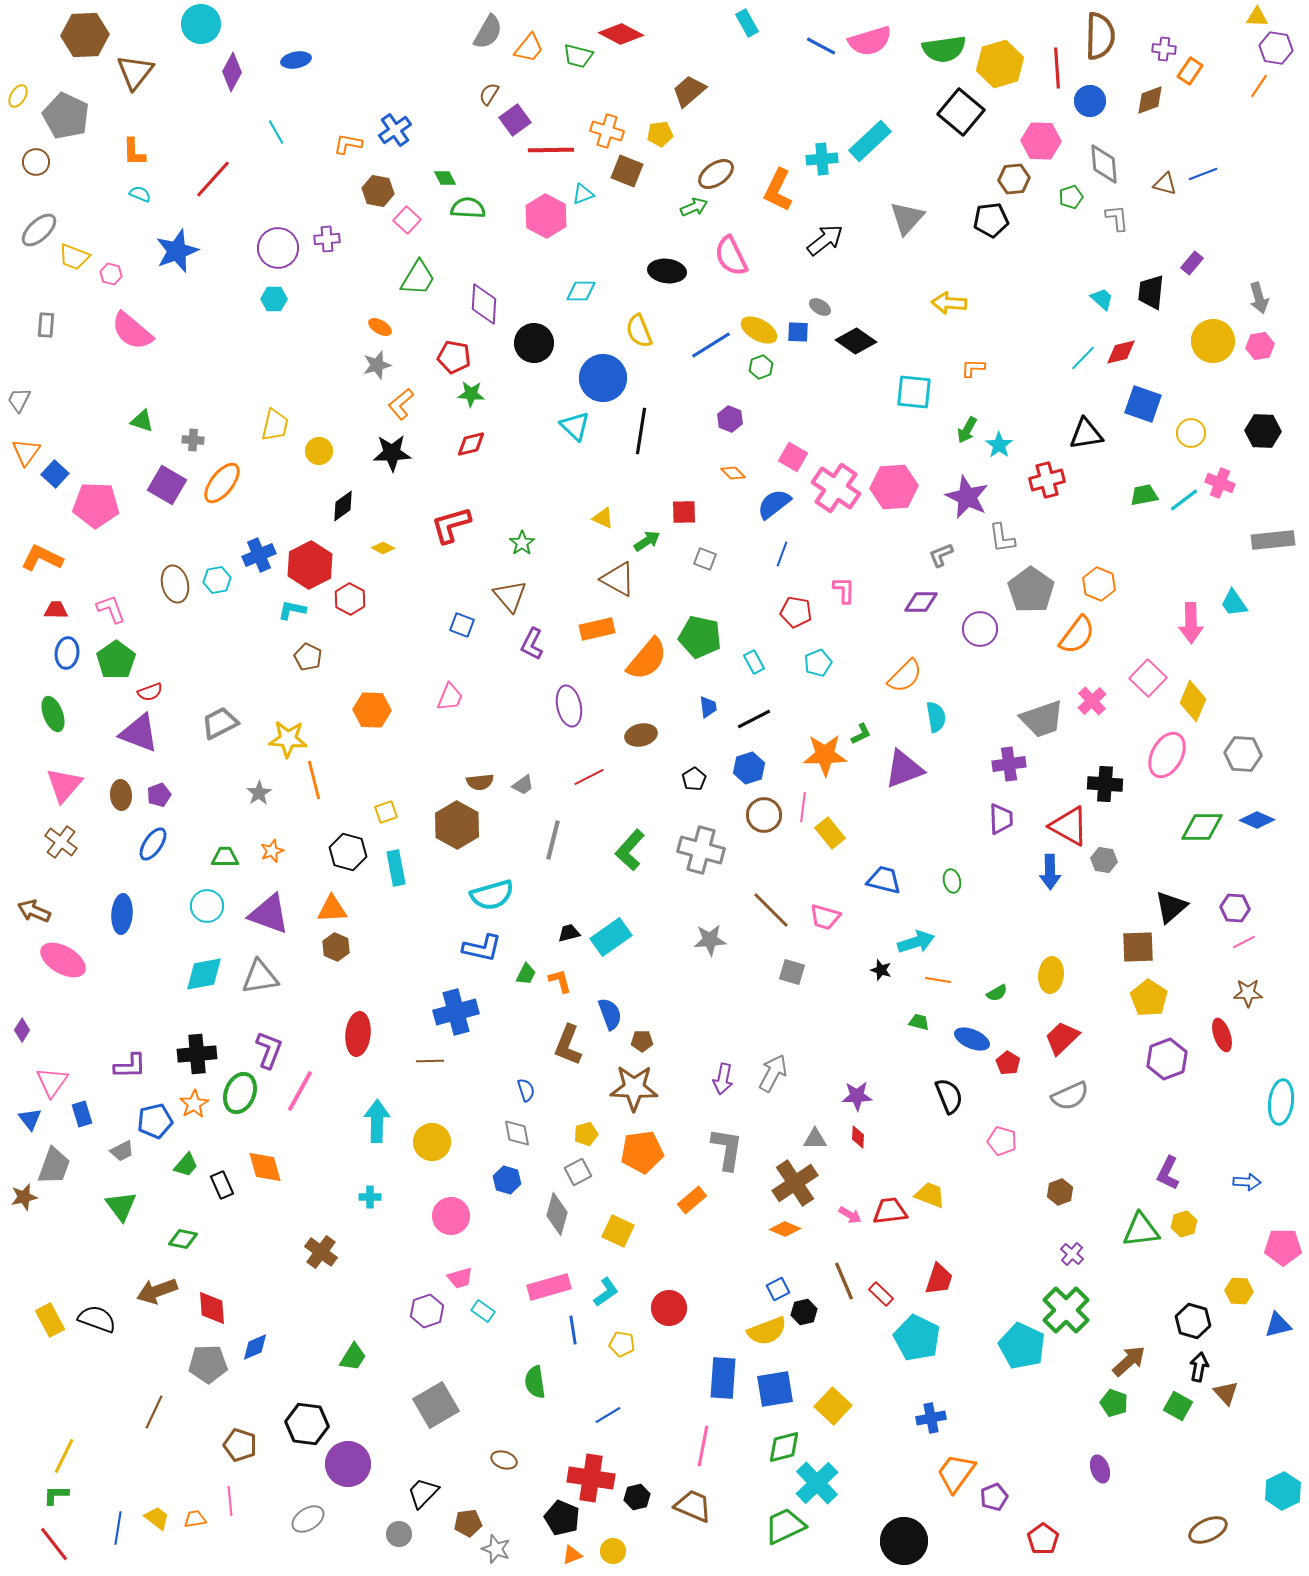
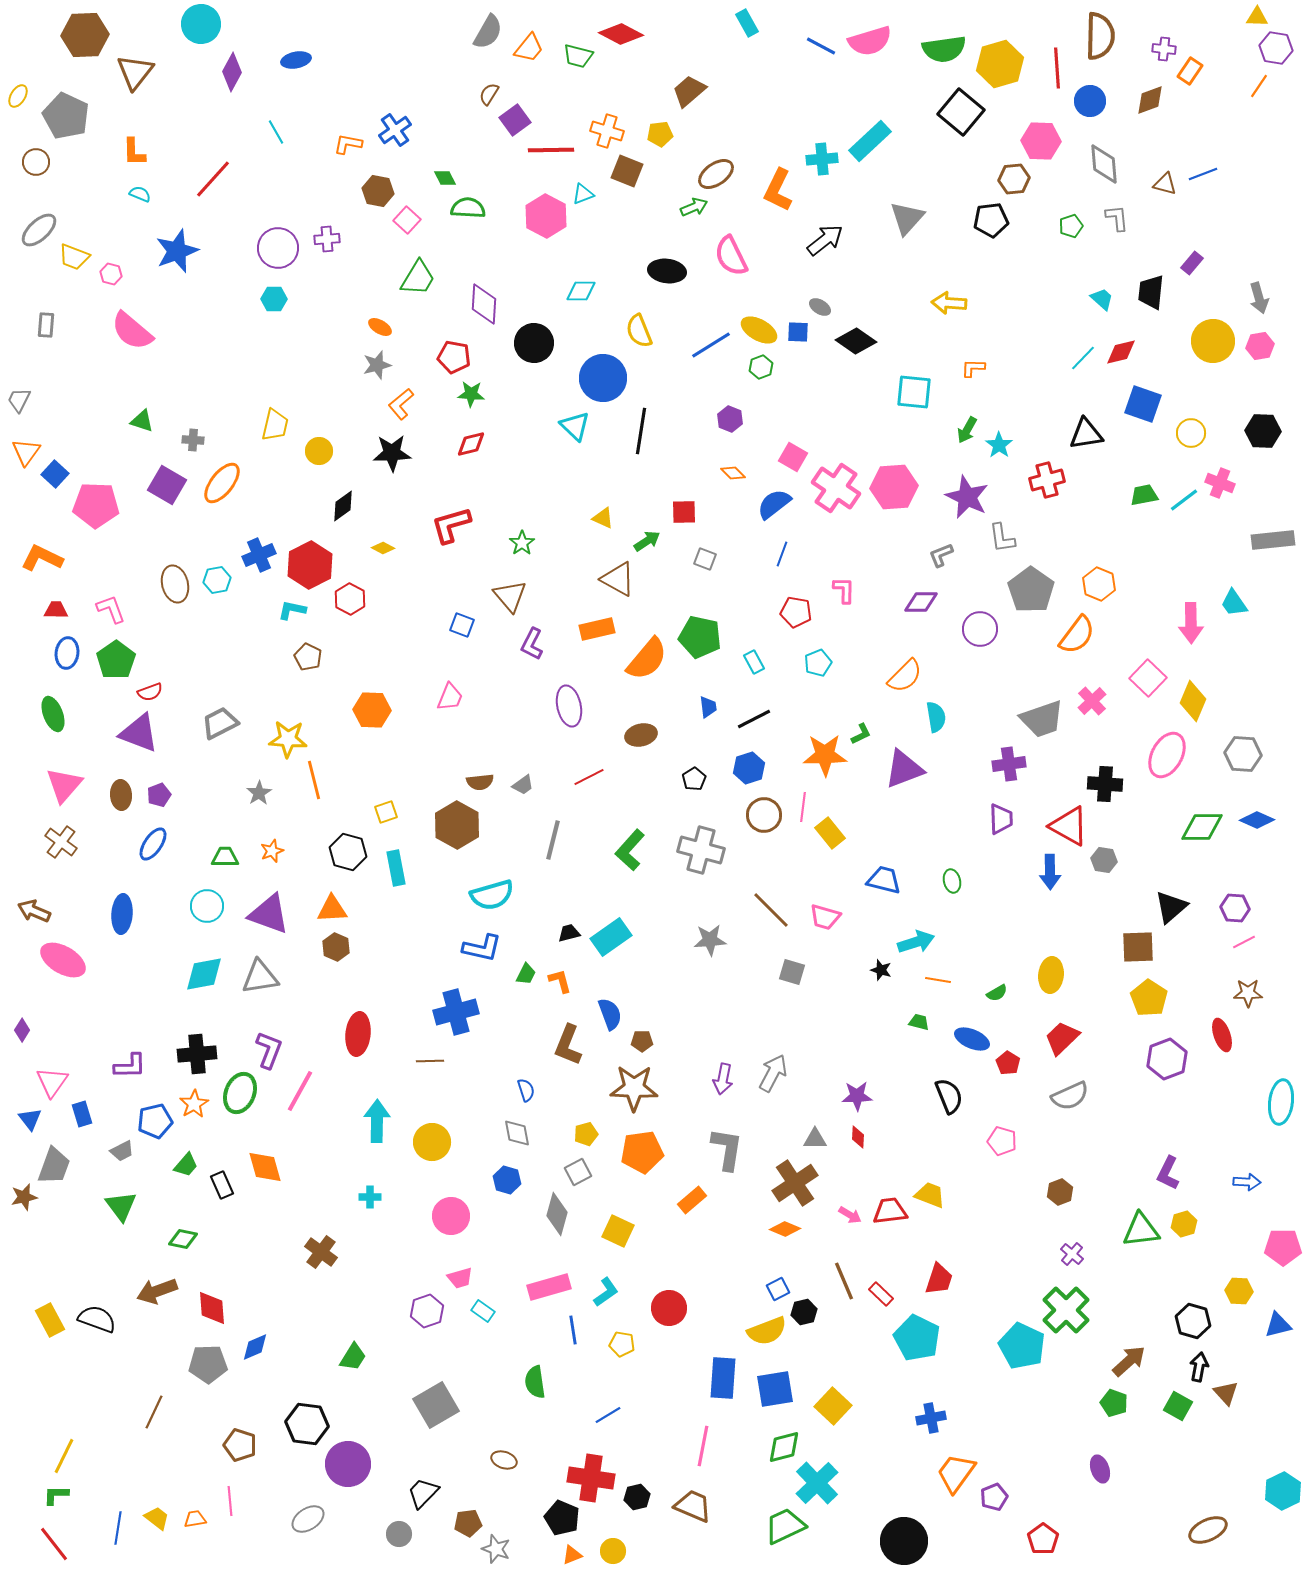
green pentagon at (1071, 197): moved 29 px down
